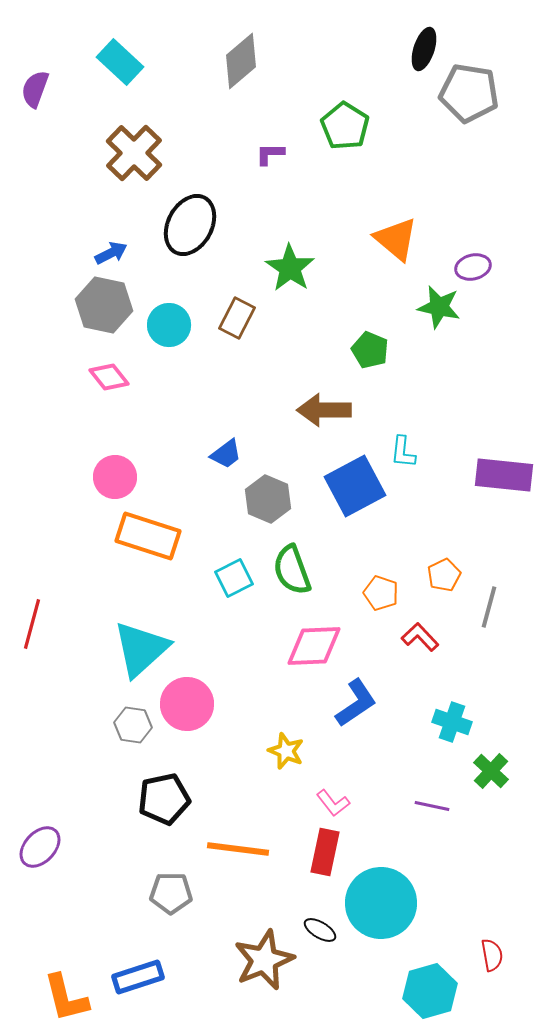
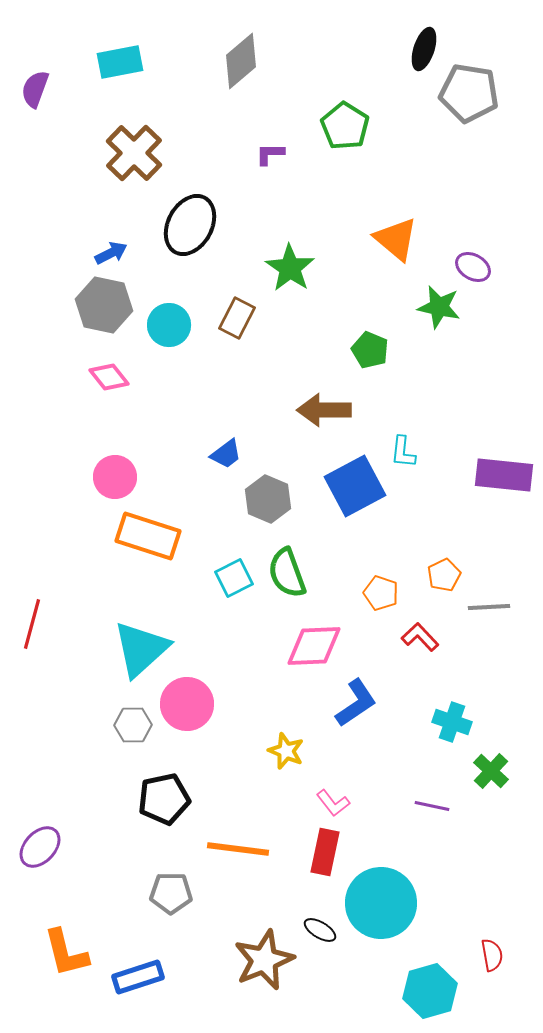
cyan rectangle at (120, 62): rotated 54 degrees counterclockwise
purple ellipse at (473, 267): rotated 44 degrees clockwise
green semicircle at (292, 570): moved 5 px left, 3 px down
gray line at (489, 607): rotated 72 degrees clockwise
gray hexagon at (133, 725): rotated 9 degrees counterclockwise
orange L-shape at (66, 998): moved 45 px up
